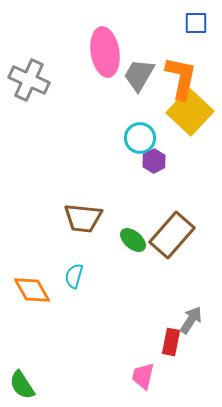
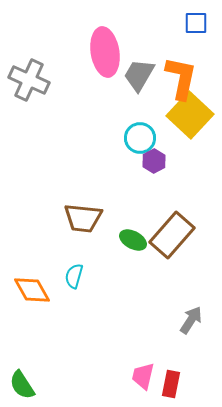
yellow square: moved 3 px down
green ellipse: rotated 12 degrees counterclockwise
red rectangle: moved 42 px down
